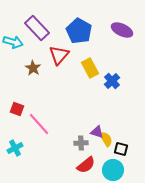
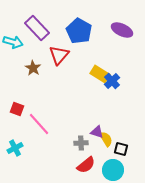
yellow rectangle: moved 10 px right, 6 px down; rotated 30 degrees counterclockwise
